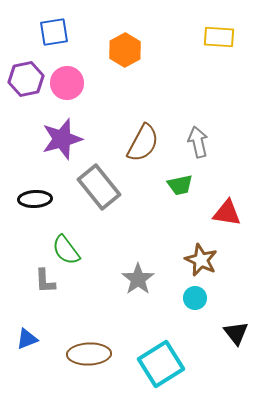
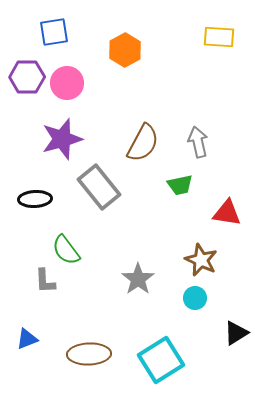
purple hexagon: moved 1 px right, 2 px up; rotated 12 degrees clockwise
black triangle: rotated 36 degrees clockwise
cyan square: moved 4 px up
